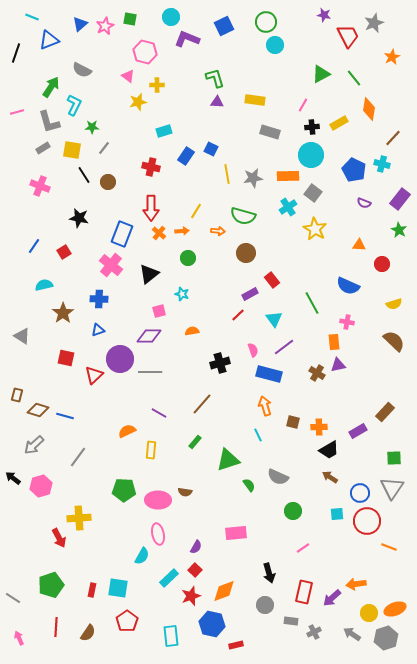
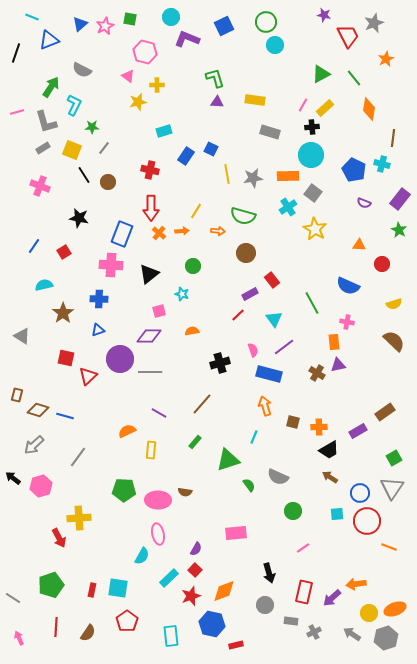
orange star at (392, 57): moved 6 px left, 2 px down
gray L-shape at (49, 122): moved 3 px left
yellow rectangle at (339, 123): moved 14 px left, 15 px up; rotated 12 degrees counterclockwise
brown line at (393, 138): rotated 36 degrees counterclockwise
yellow square at (72, 150): rotated 12 degrees clockwise
red cross at (151, 167): moved 1 px left, 3 px down
green circle at (188, 258): moved 5 px right, 8 px down
pink cross at (111, 265): rotated 35 degrees counterclockwise
red triangle at (94, 375): moved 6 px left, 1 px down
brown rectangle at (385, 412): rotated 12 degrees clockwise
cyan line at (258, 435): moved 4 px left, 2 px down; rotated 48 degrees clockwise
green square at (394, 458): rotated 28 degrees counterclockwise
purple semicircle at (196, 547): moved 2 px down
